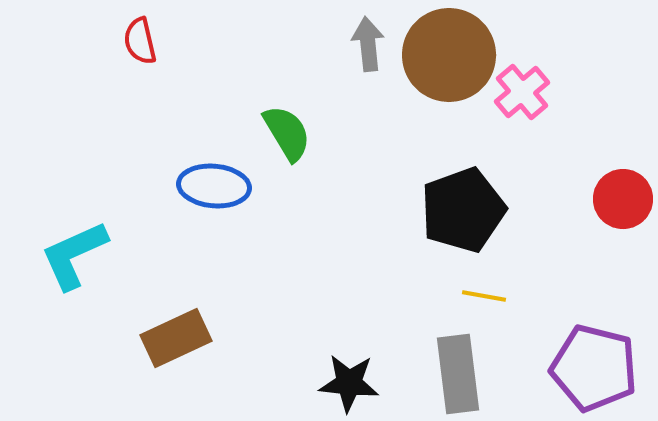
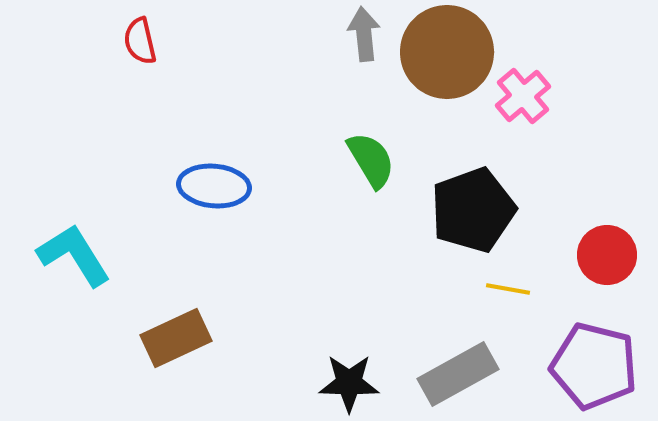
gray arrow: moved 4 px left, 10 px up
brown circle: moved 2 px left, 3 px up
pink cross: moved 1 px right, 4 px down
green semicircle: moved 84 px right, 27 px down
red circle: moved 16 px left, 56 px down
black pentagon: moved 10 px right
cyan L-shape: rotated 82 degrees clockwise
yellow line: moved 24 px right, 7 px up
purple pentagon: moved 2 px up
gray rectangle: rotated 68 degrees clockwise
black star: rotated 4 degrees counterclockwise
